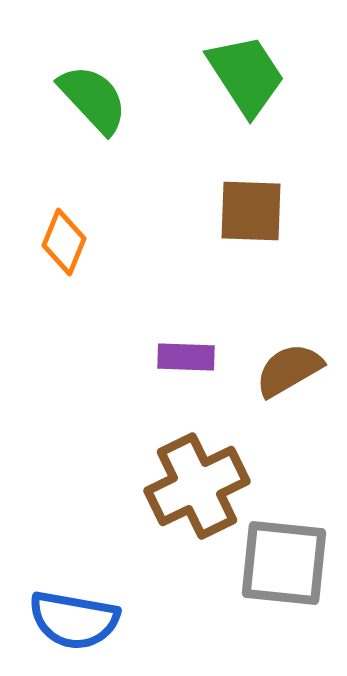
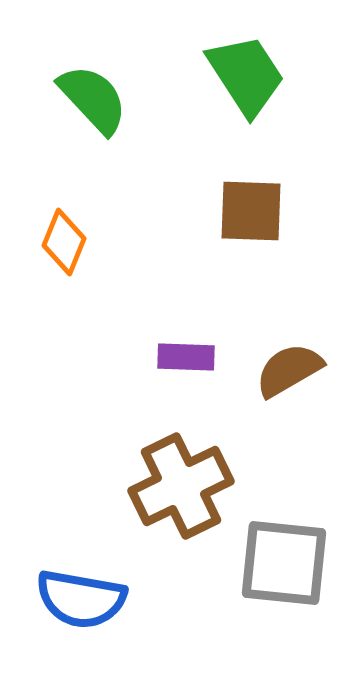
brown cross: moved 16 px left
blue semicircle: moved 7 px right, 21 px up
